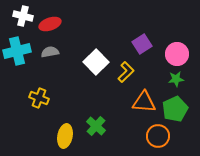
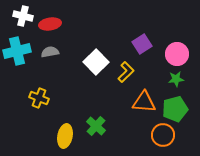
red ellipse: rotated 10 degrees clockwise
green pentagon: rotated 10 degrees clockwise
orange circle: moved 5 px right, 1 px up
